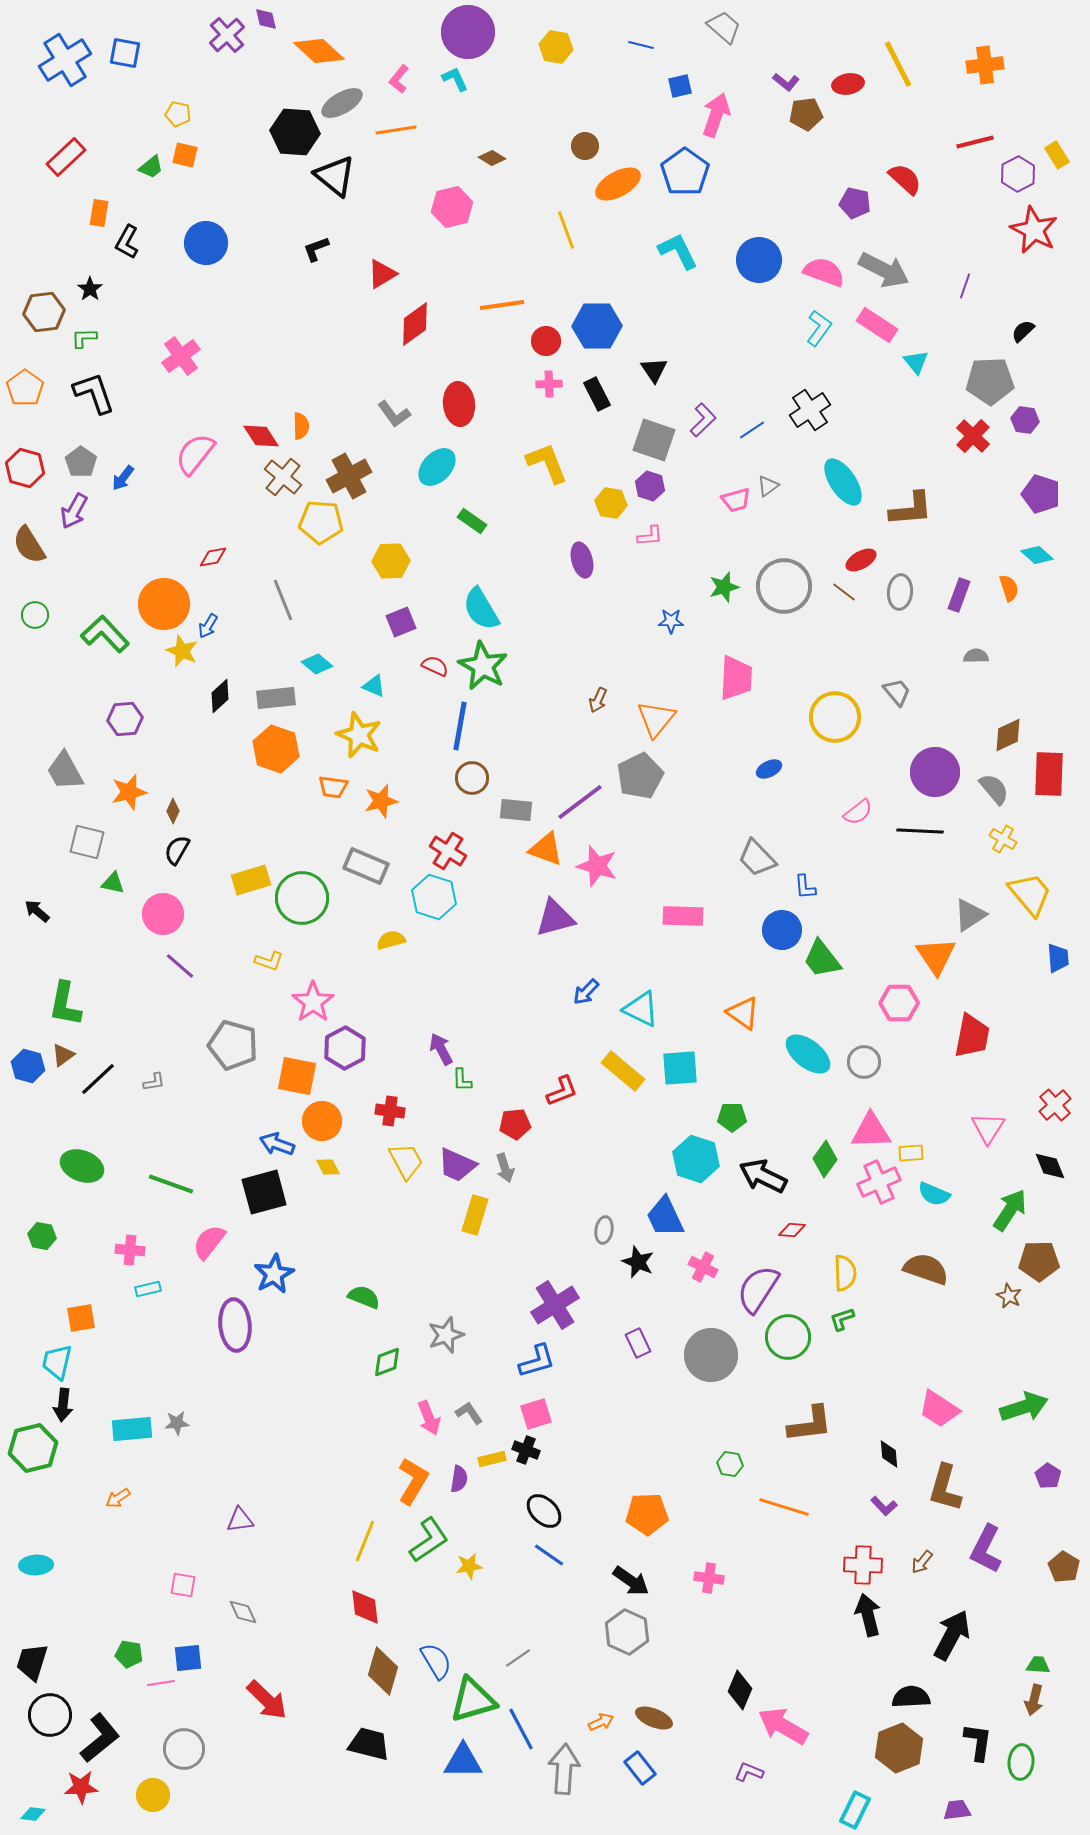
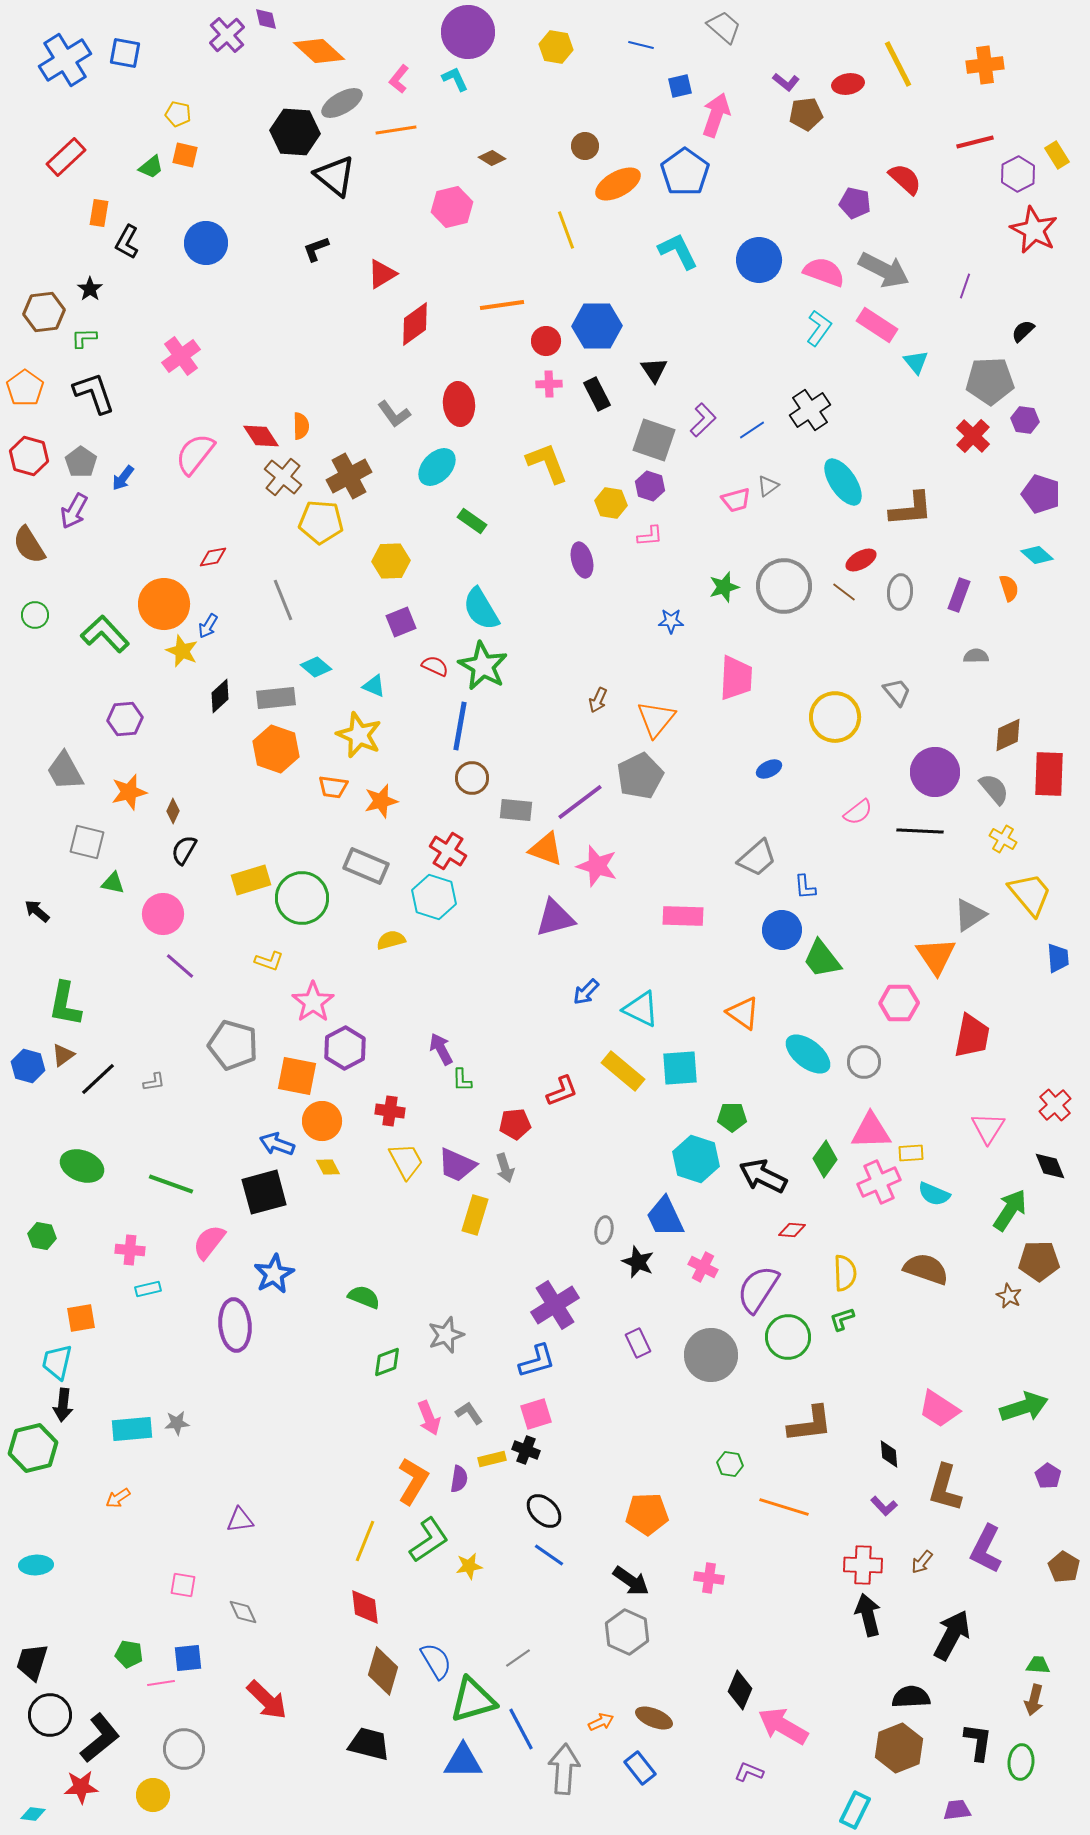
red hexagon at (25, 468): moved 4 px right, 12 px up
cyan diamond at (317, 664): moved 1 px left, 3 px down
black semicircle at (177, 850): moved 7 px right
gray trapezoid at (757, 858): rotated 87 degrees counterclockwise
